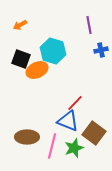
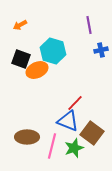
brown square: moved 2 px left
